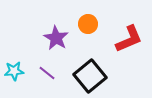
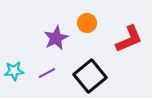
orange circle: moved 1 px left, 1 px up
purple star: rotated 15 degrees clockwise
purple line: rotated 66 degrees counterclockwise
